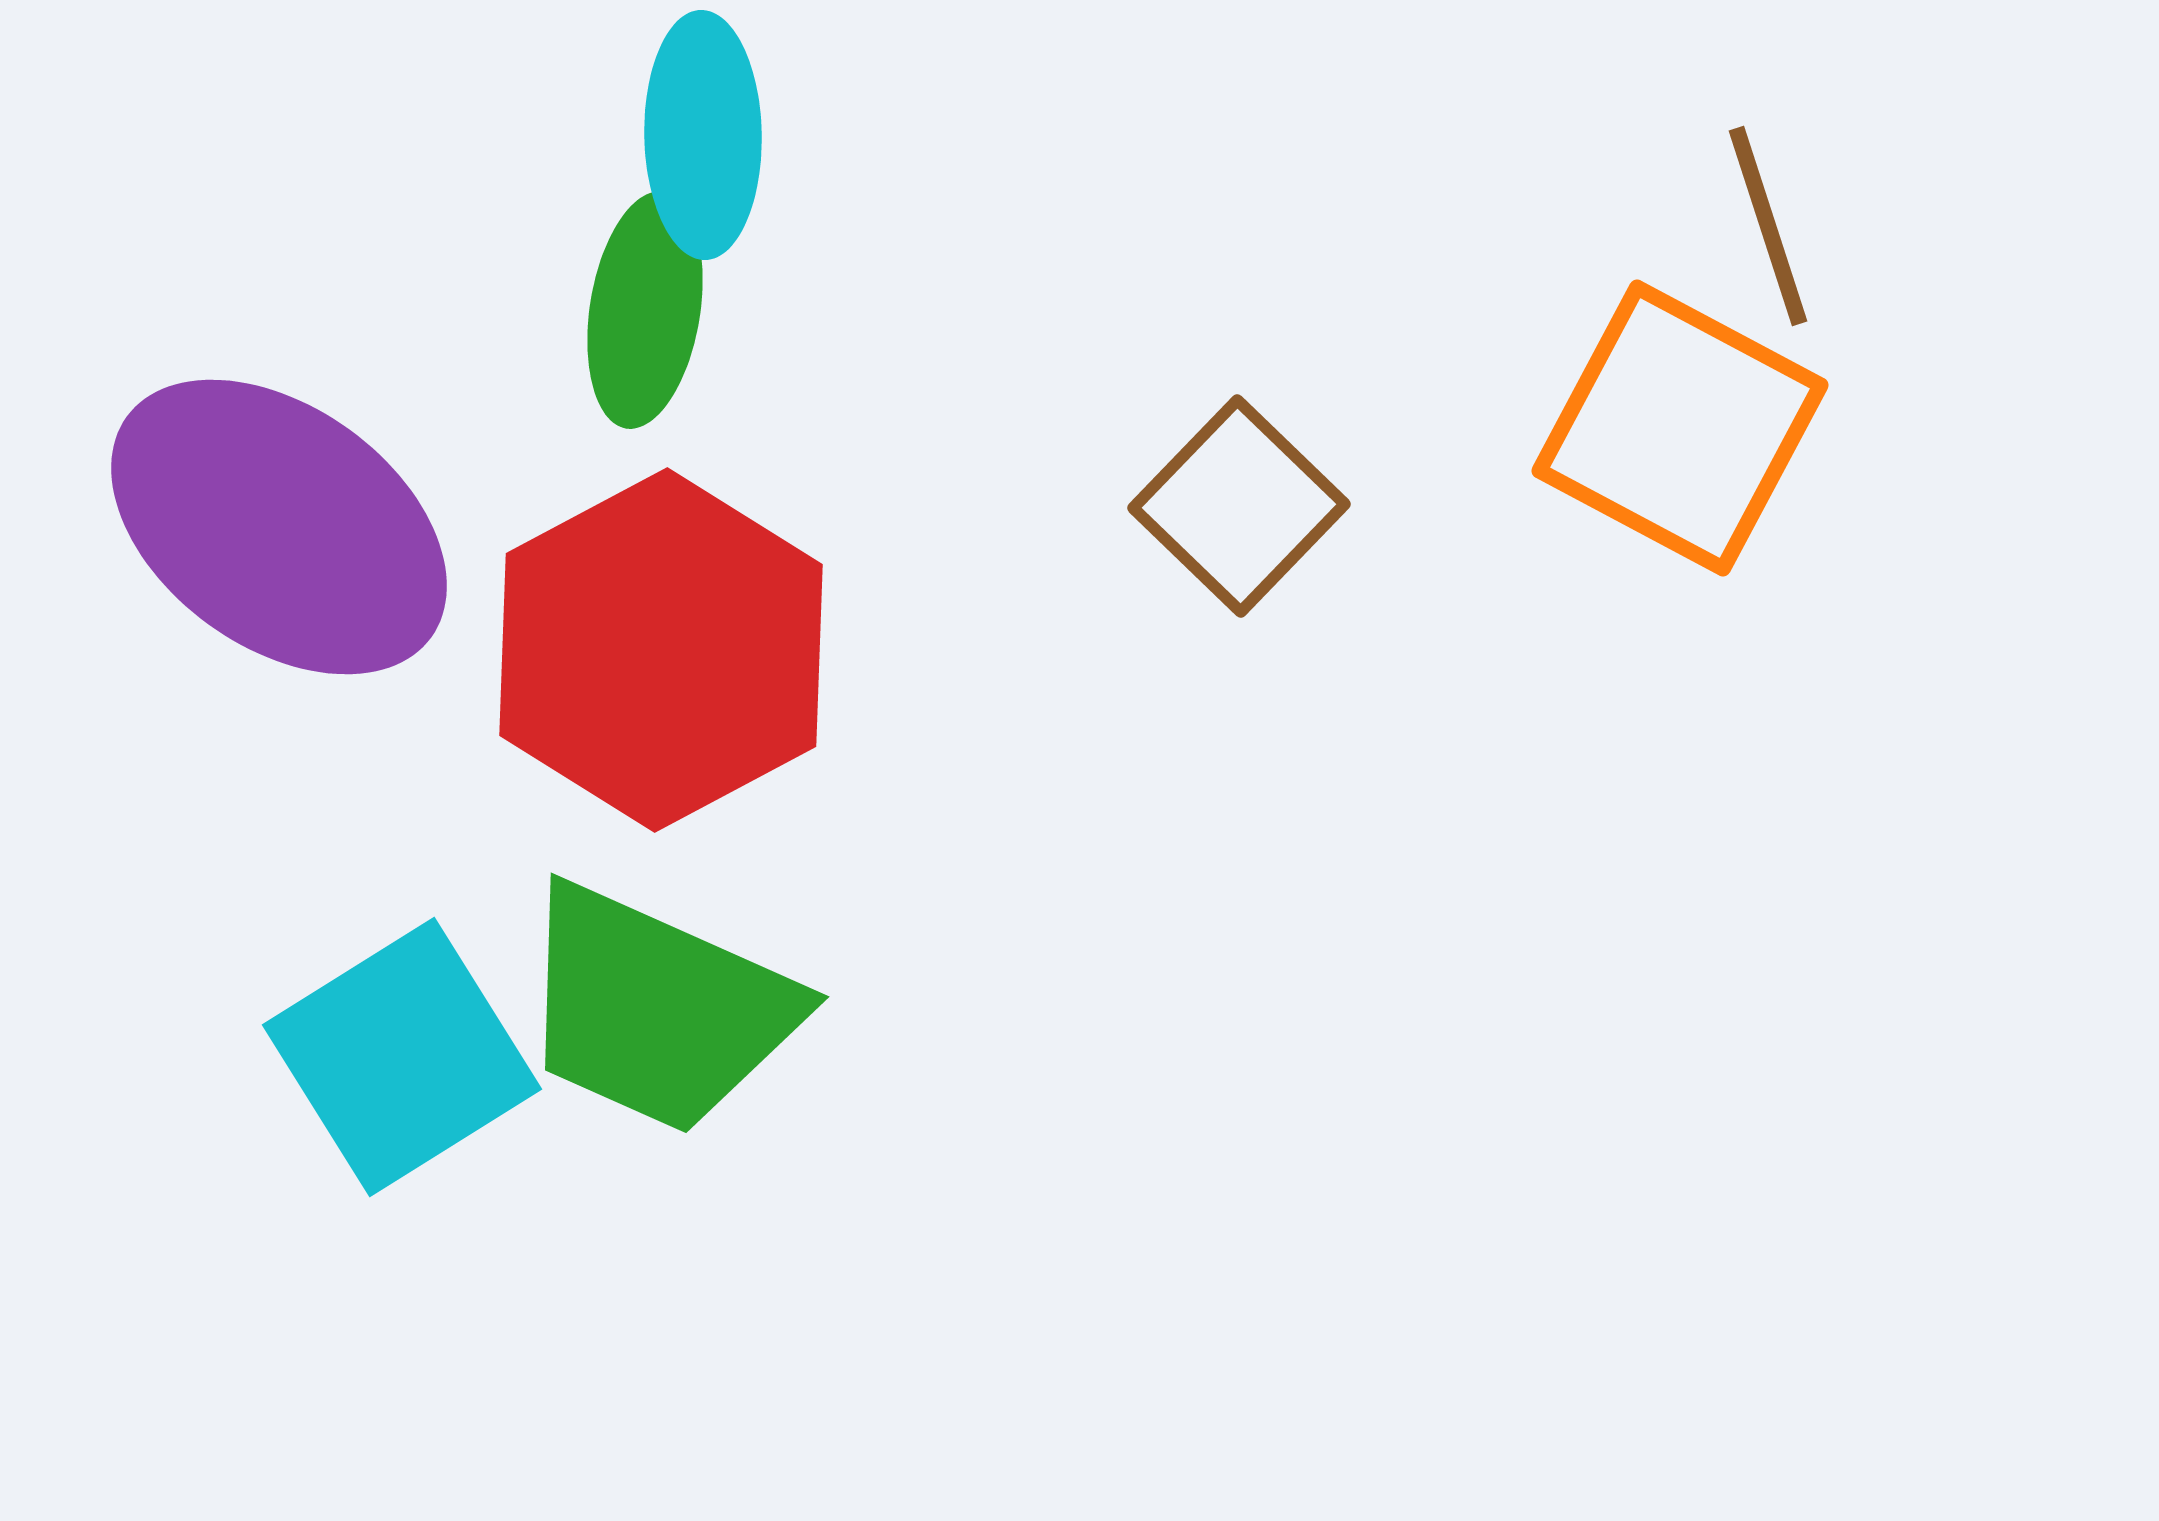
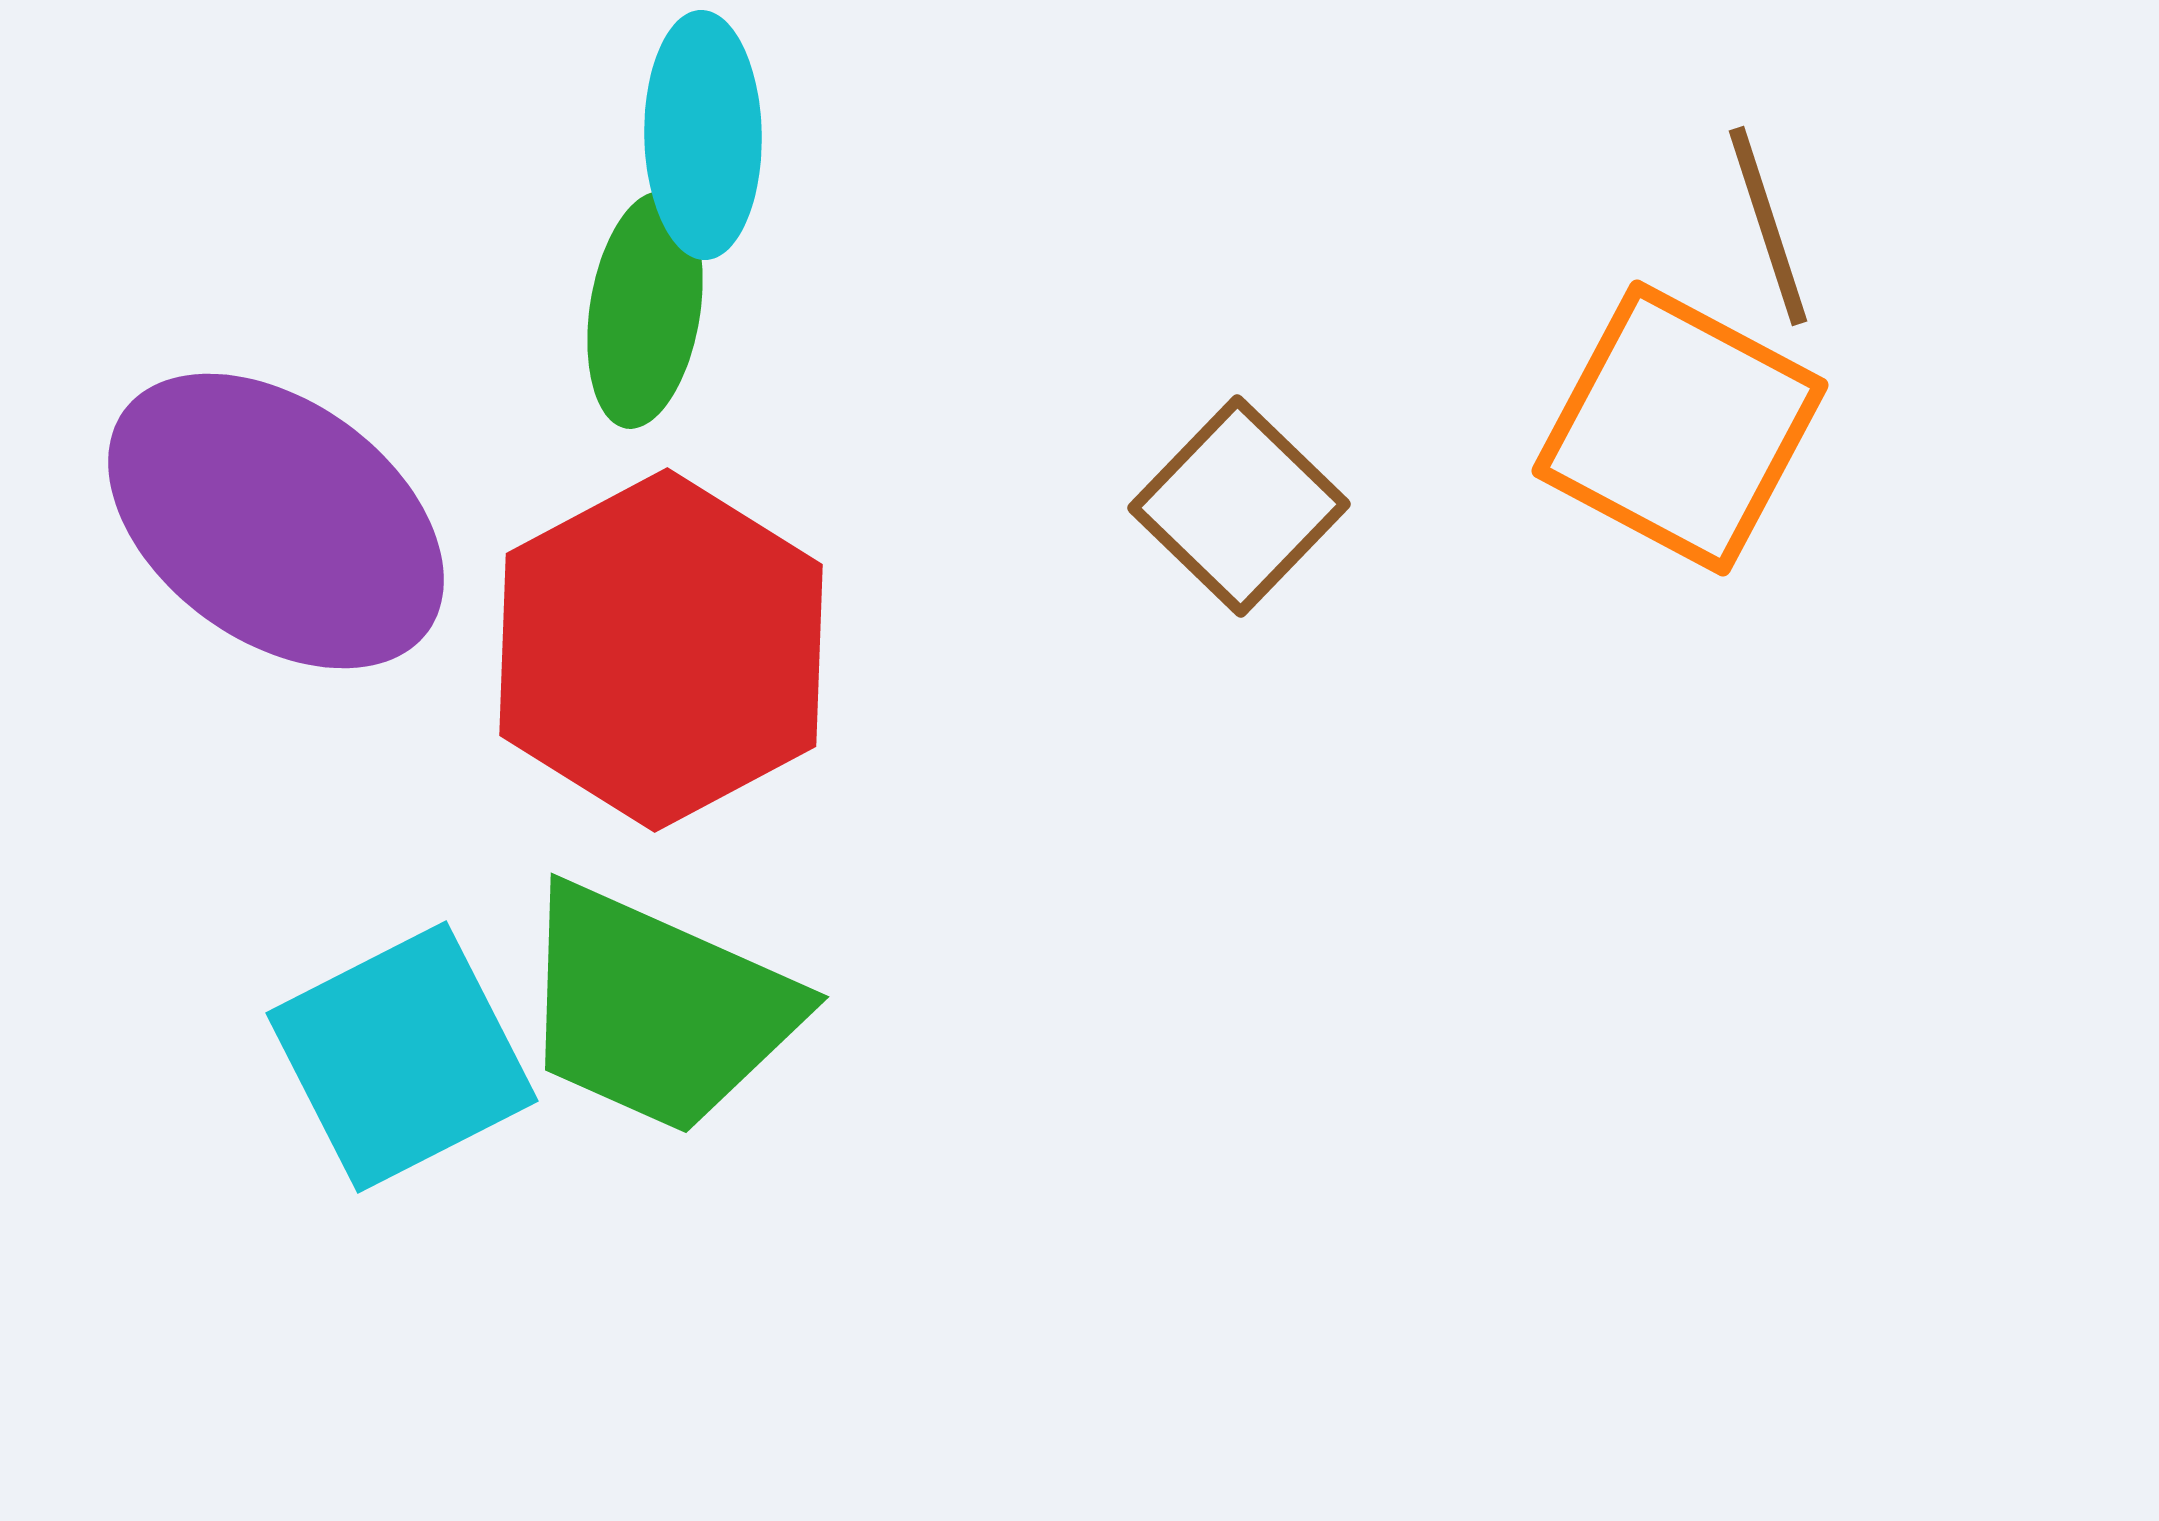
purple ellipse: moved 3 px left, 6 px up
cyan square: rotated 5 degrees clockwise
